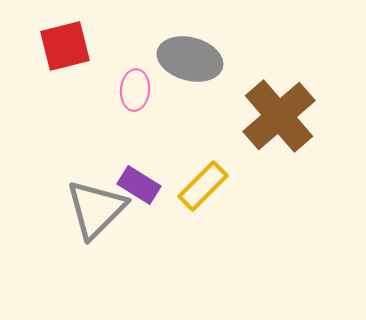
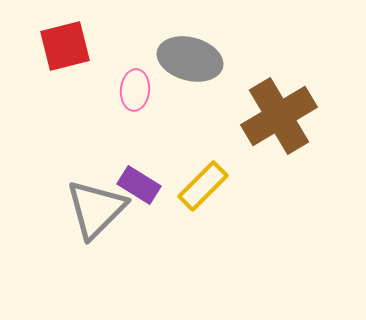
brown cross: rotated 10 degrees clockwise
